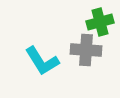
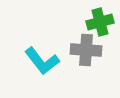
cyan L-shape: rotated 6 degrees counterclockwise
